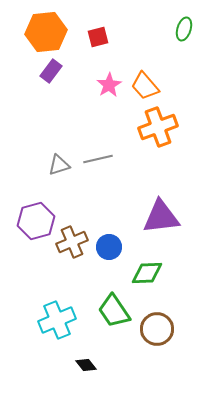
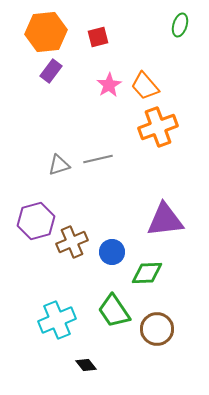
green ellipse: moved 4 px left, 4 px up
purple triangle: moved 4 px right, 3 px down
blue circle: moved 3 px right, 5 px down
